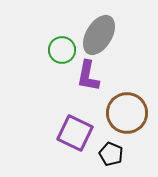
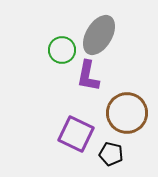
purple square: moved 1 px right, 1 px down
black pentagon: rotated 10 degrees counterclockwise
